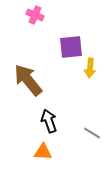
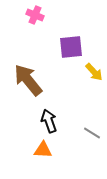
yellow arrow: moved 4 px right, 4 px down; rotated 48 degrees counterclockwise
orange triangle: moved 2 px up
